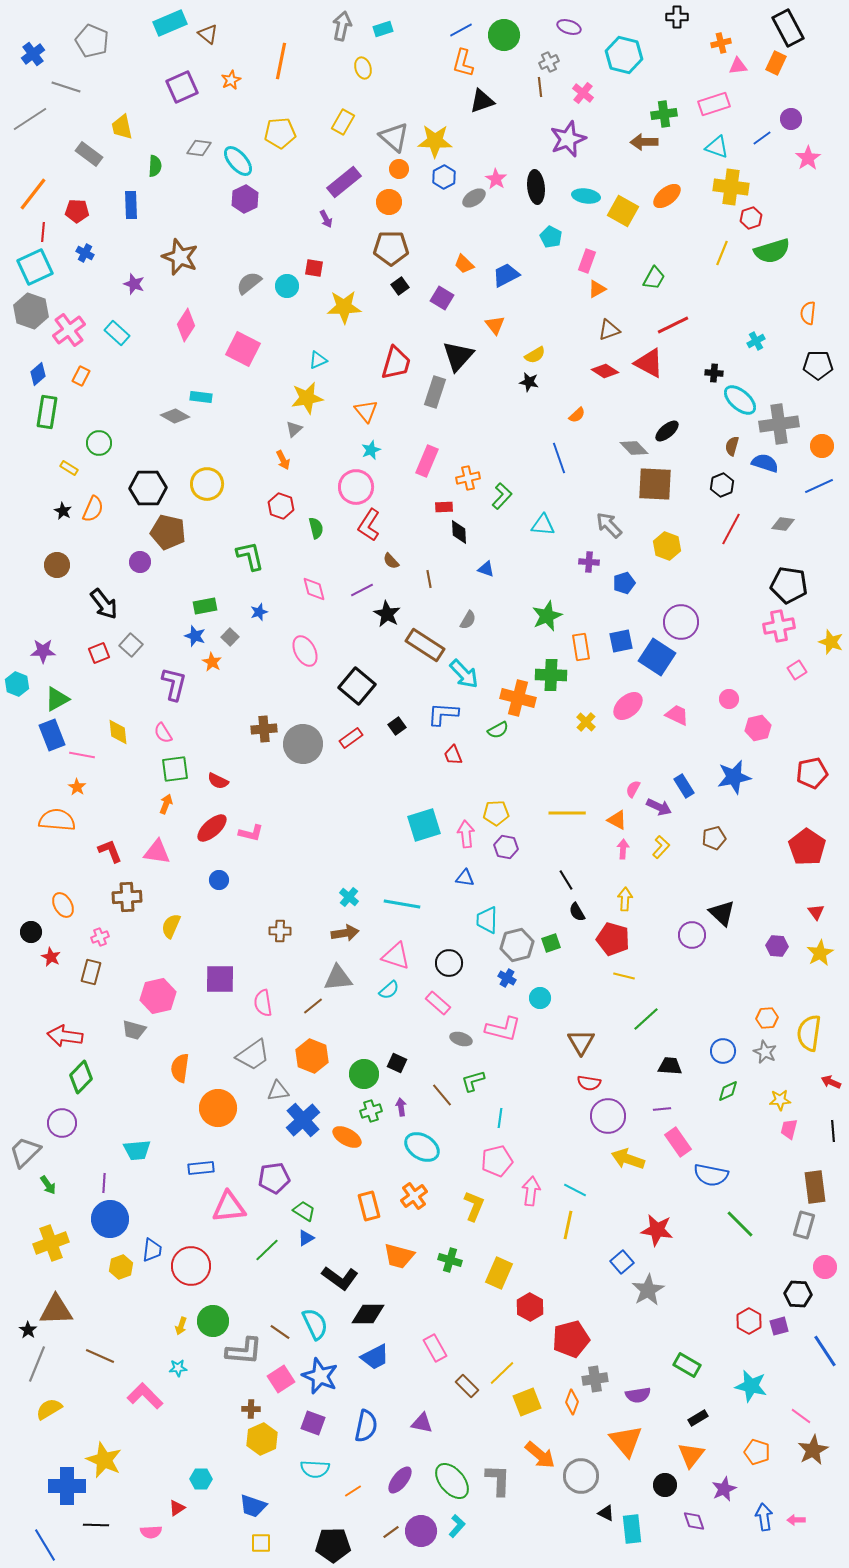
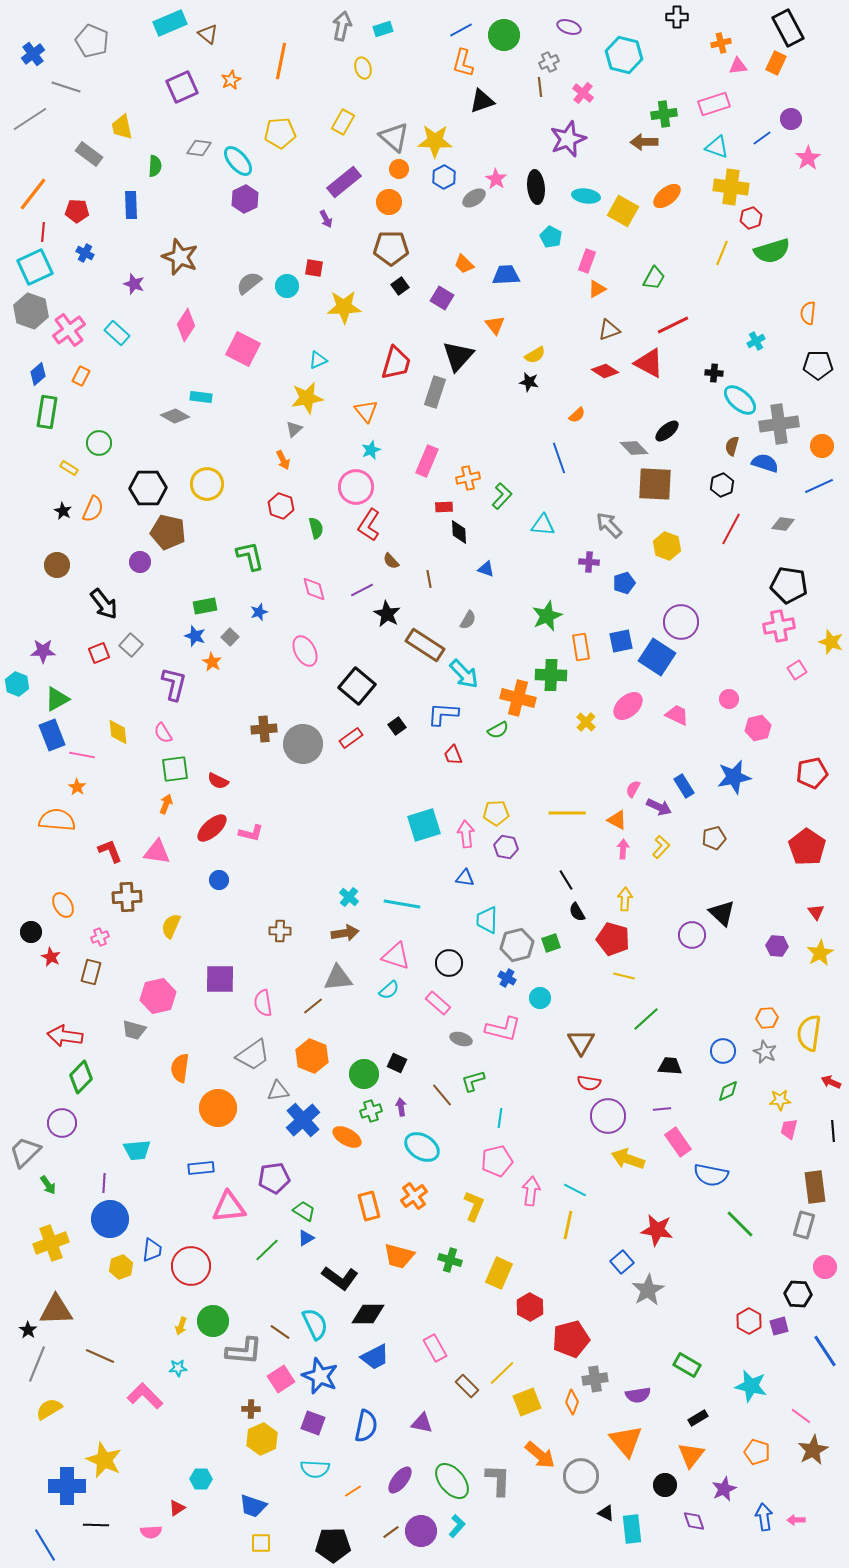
blue trapezoid at (506, 275): rotated 24 degrees clockwise
